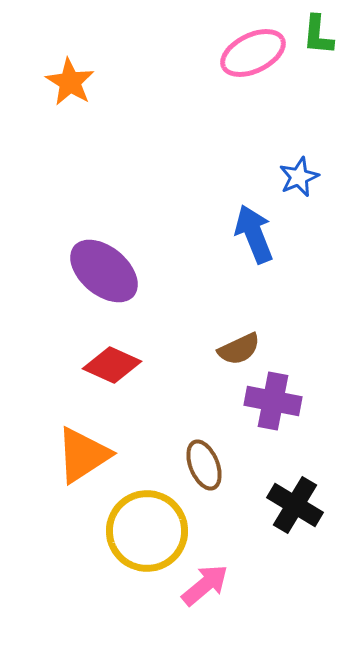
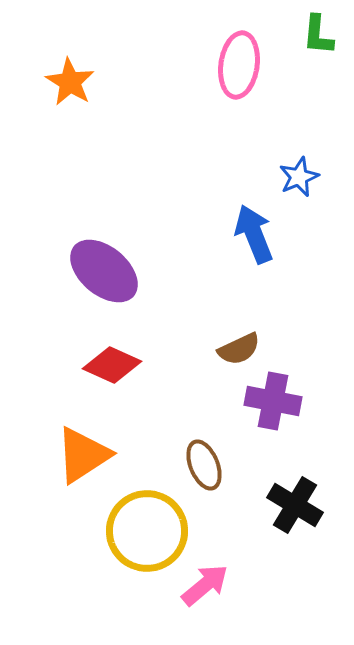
pink ellipse: moved 14 px left, 12 px down; rotated 56 degrees counterclockwise
